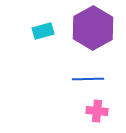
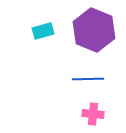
purple hexagon: moved 1 px right, 2 px down; rotated 9 degrees counterclockwise
pink cross: moved 4 px left, 3 px down
